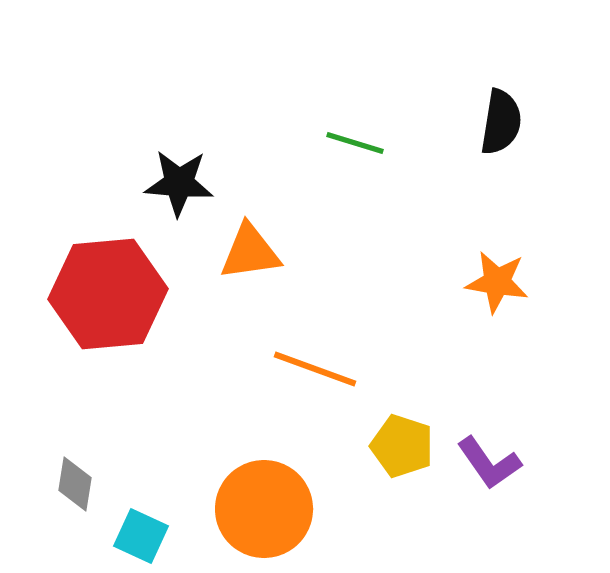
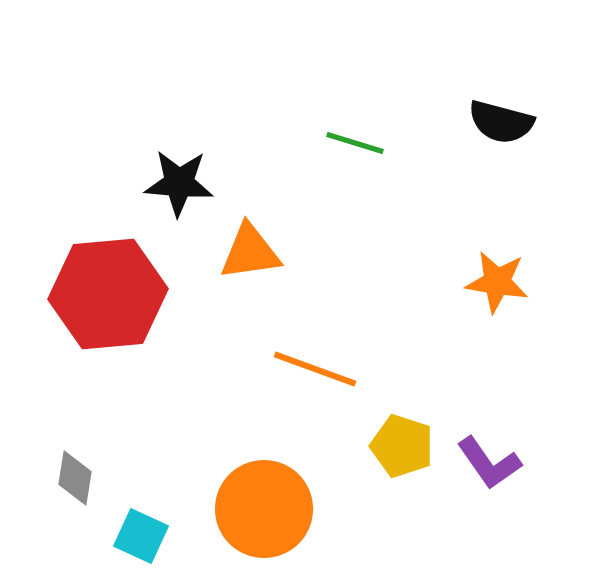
black semicircle: rotated 96 degrees clockwise
gray diamond: moved 6 px up
